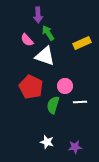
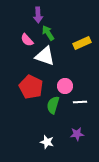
purple star: moved 2 px right, 13 px up
